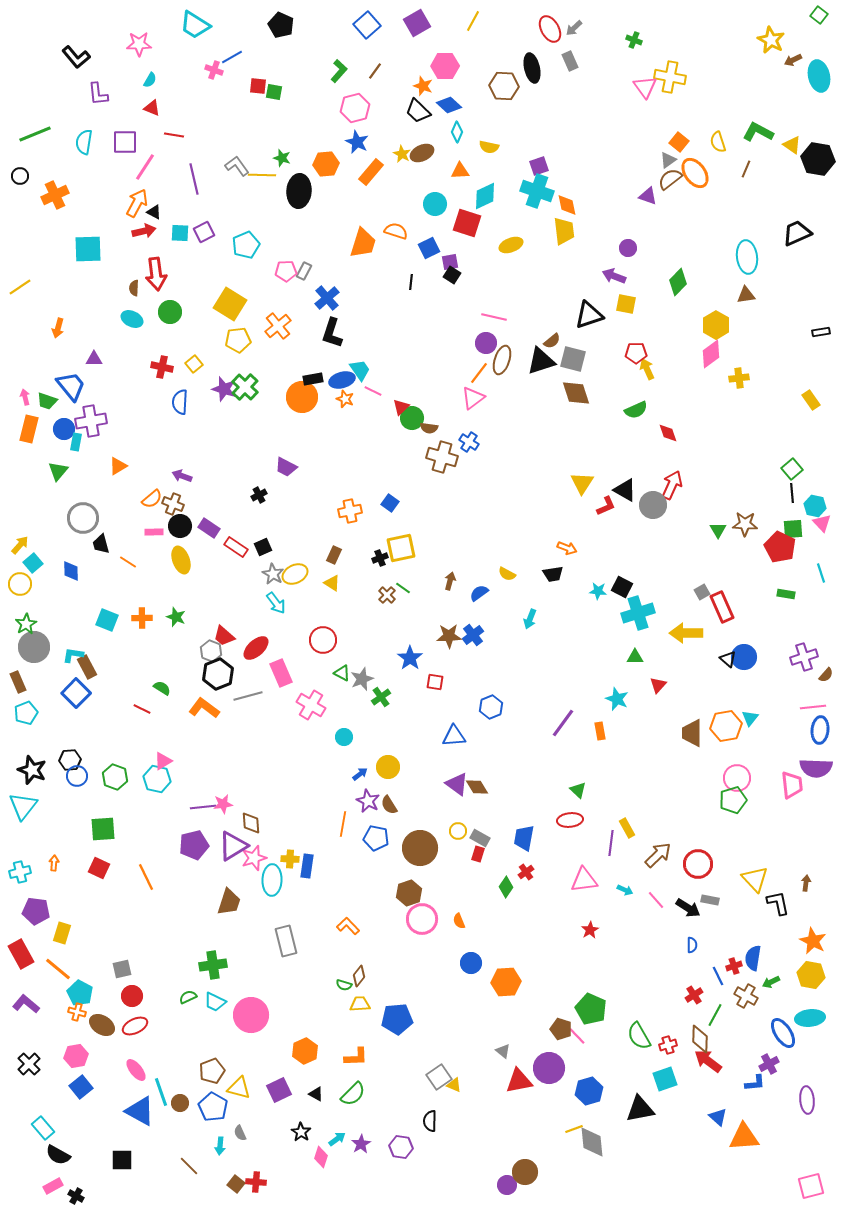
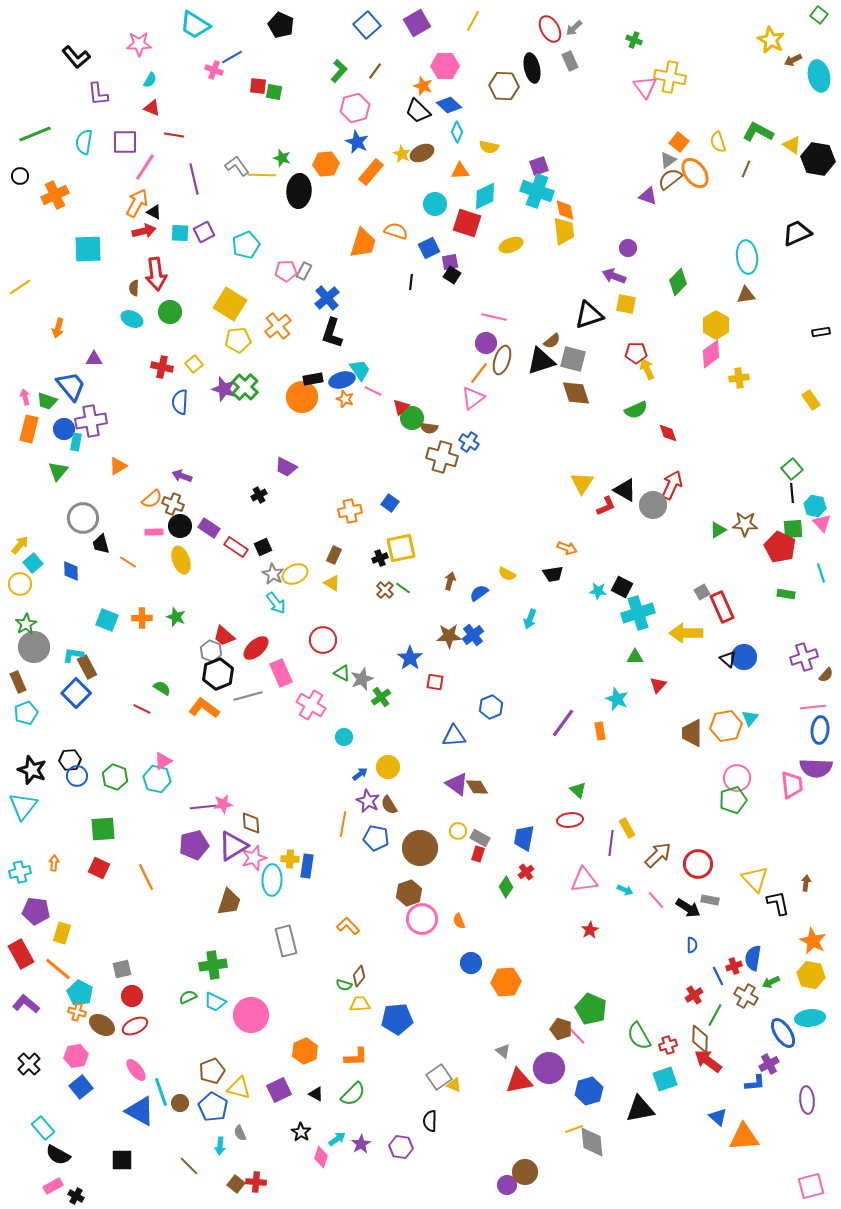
orange diamond at (567, 205): moved 2 px left, 5 px down
green triangle at (718, 530): rotated 30 degrees clockwise
brown cross at (387, 595): moved 2 px left, 5 px up
